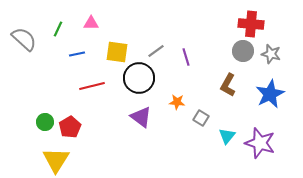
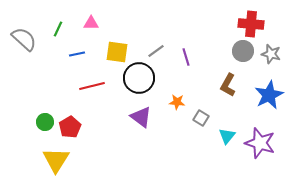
blue star: moved 1 px left, 1 px down
